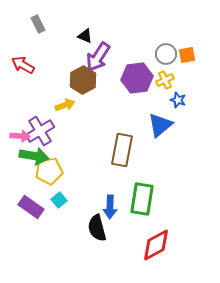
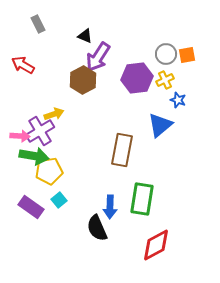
yellow arrow: moved 11 px left, 9 px down
black semicircle: rotated 8 degrees counterclockwise
